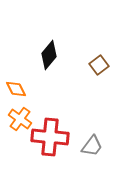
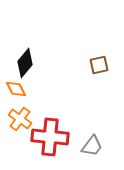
black diamond: moved 24 px left, 8 px down
brown square: rotated 24 degrees clockwise
